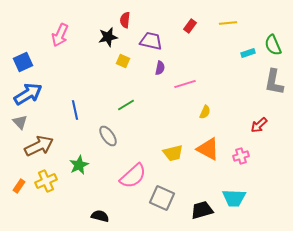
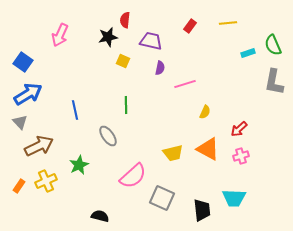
blue square: rotated 30 degrees counterclockwise
green line: rotated 60 degrees counterclockwise
red arrow: moved 20 px left, 4 px down
black trapezoid: rotated 100 degrees clockwise
